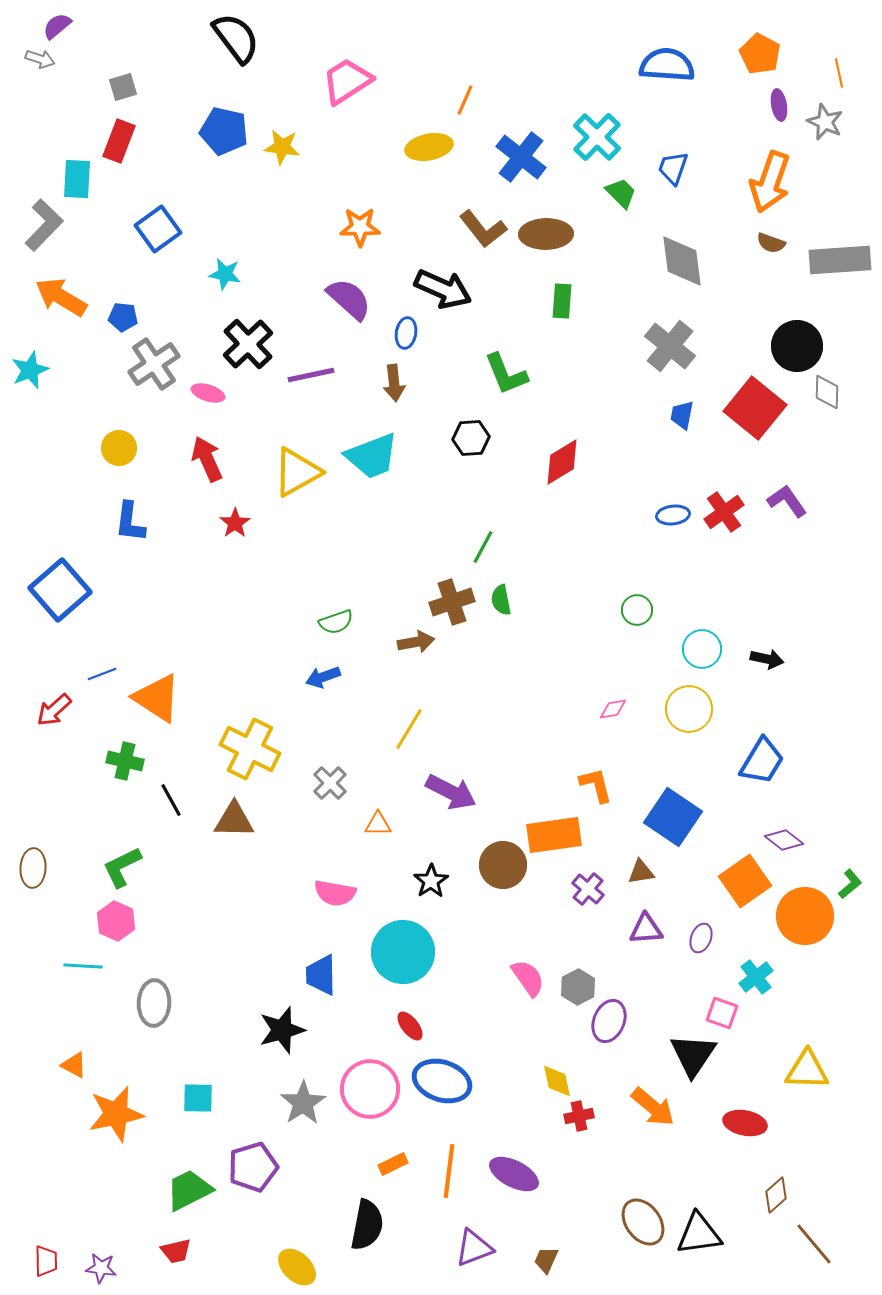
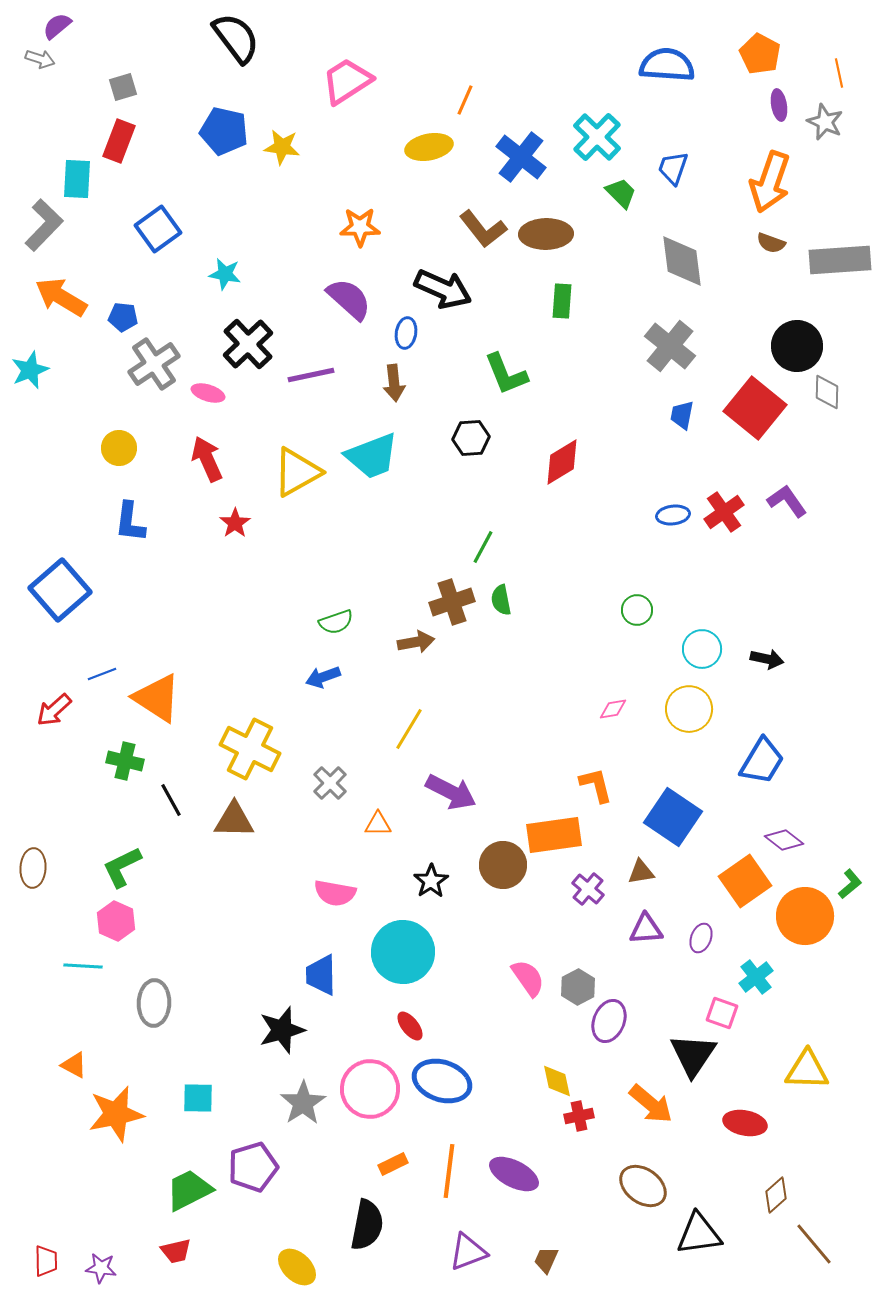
orange arrow at (653, 1107): moved 2 px left, 3 px up
brown ellipse at (643, 1222): moved 36 px up; rotated 18 degrees counterclockwise
purple triangle at (474, 1248): moved 6 px left, 4 px down
